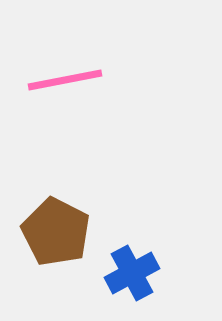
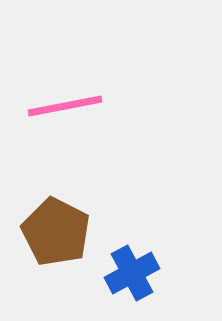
pink line: moved 26 px down
